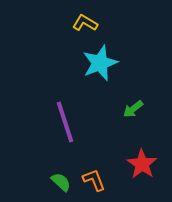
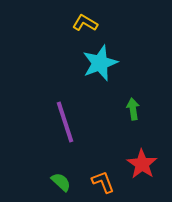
green arrow: rotated 120 degrees clockwise
orange L-shape: moved 9 px right, 2 px down
